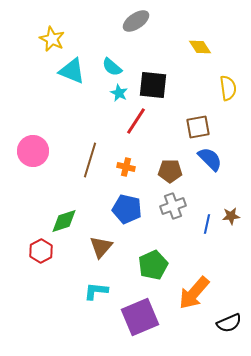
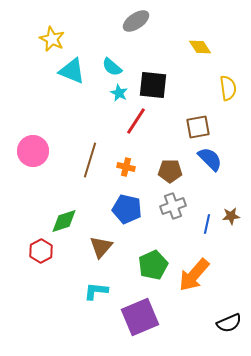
orange arrow: moved 18 px up
